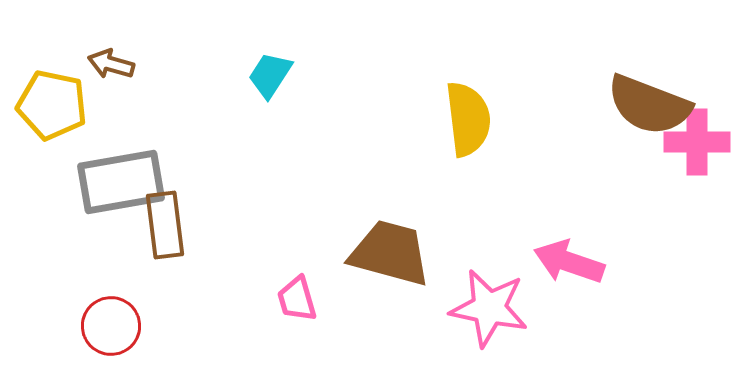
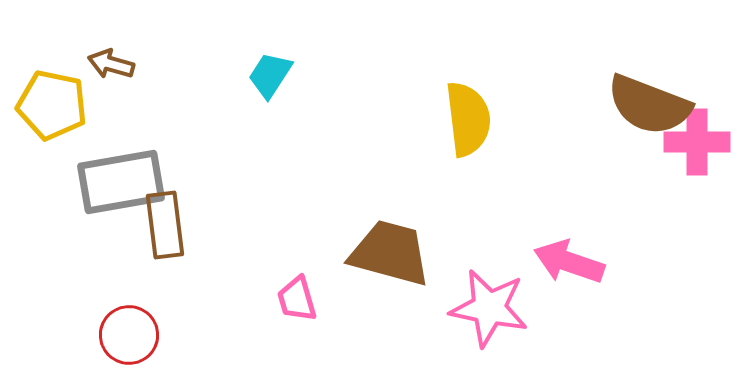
red circle: moved 18 px right, 9 px down
